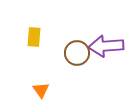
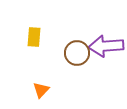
orange triangle: rotated 18 degrees clockwise
